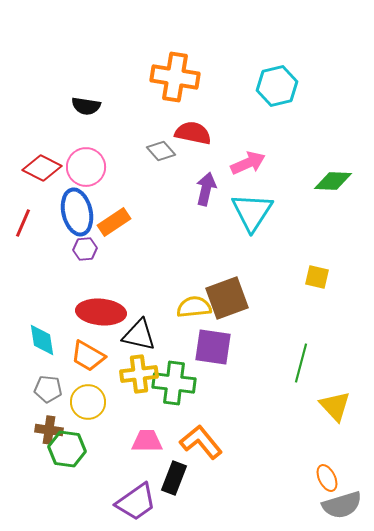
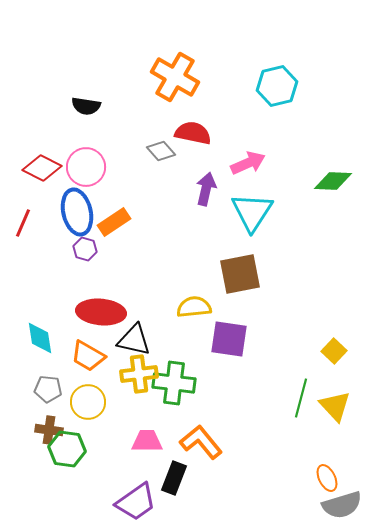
orange cross: rotated 21 degrees clockwise
purple hexagon: rotated 20 degrees clockwise
yellow square: moved 17 px right, 74 px down; rotated 30 degrees clockwise
brown square: moved 13 px right, 24 px up; rotated 9 degrees clockwise
black triangle: moved 5 px left, 5 px down
cyan diamond: moved 2 px left, 2 px up
purple square: moved 16 px right, 8 px up
green line: moved 35 px down
